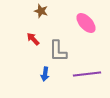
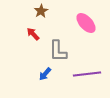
brown star: rotated 24 degrees clockwise
red arrow: moved 5 px up
blue arrow: rotated 32 degrees clockwise
